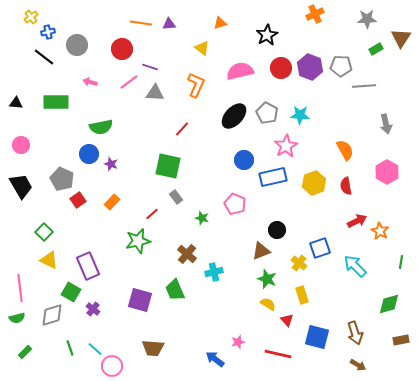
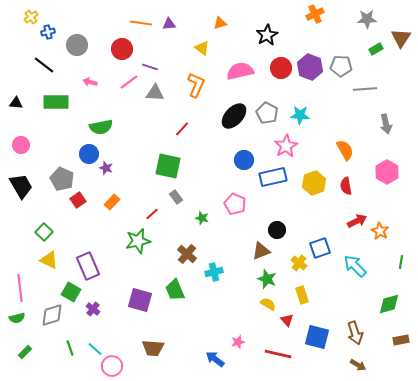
black line at (44, 57): moved 8 px down
gray line at (364, 86): moved 1 px right, 3 px down
purple star at (111, 164): moved 5 px left, 4 px down
